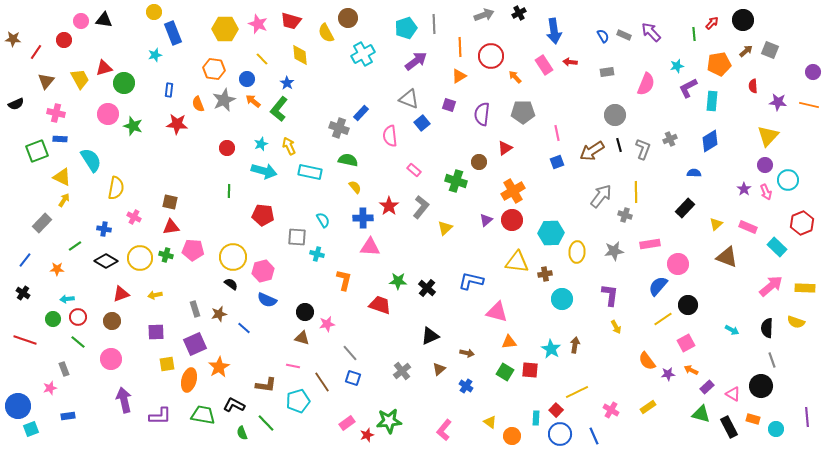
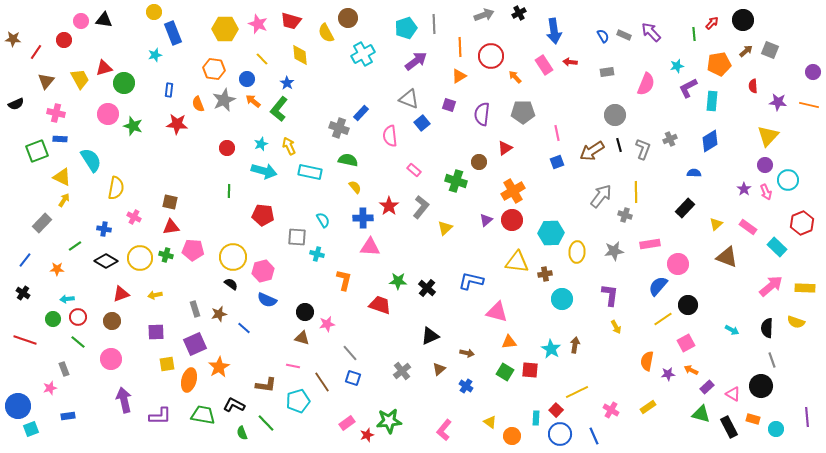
pink rectangle at (748, 227): rotated 12 degrees clockwise
orange semicircle at (647, 361): rotated 48 degrees clockwise
